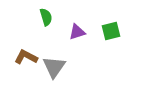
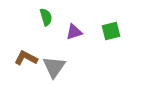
purple triangle: moved 3 px left
brown L-shape: moved 1 px down
